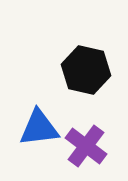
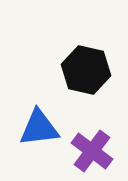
purple cross: moved 6 px right, 5 px down
